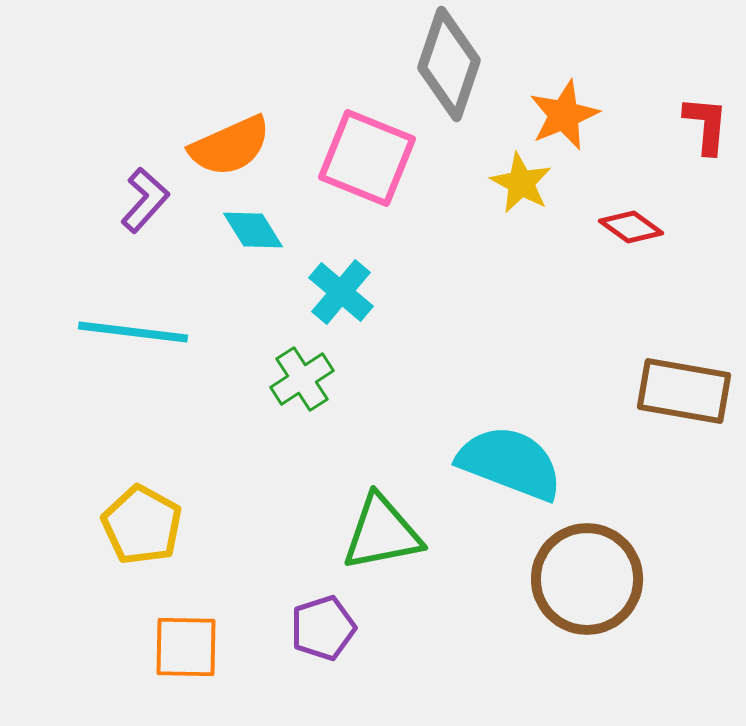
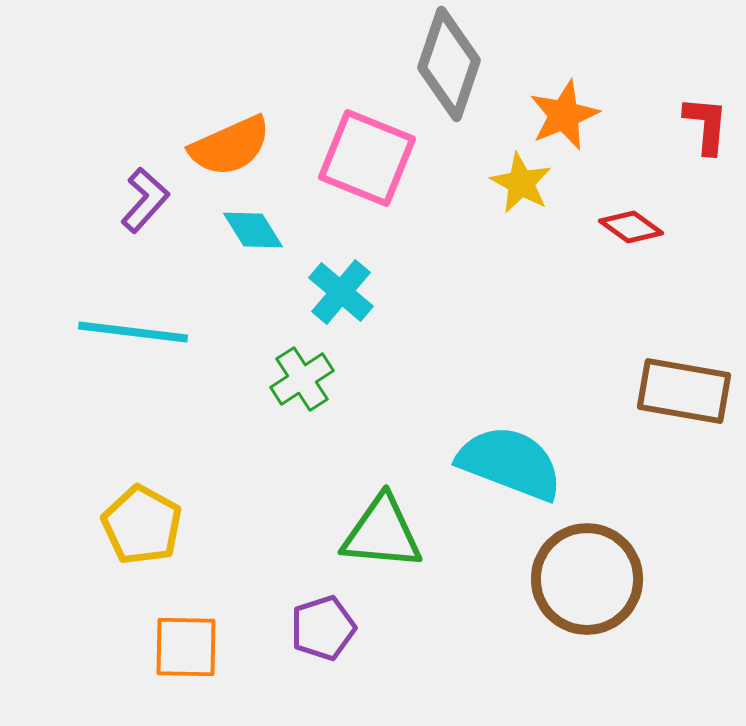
green triangle: rotated 16 degrees clockwise
